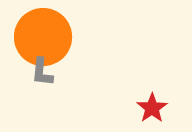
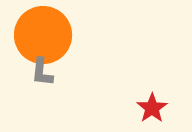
orange circle: moved 2 px up
